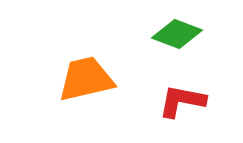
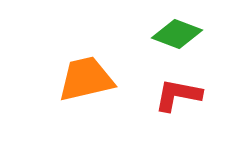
red L-shape: moved 4 px left, 6 px up
